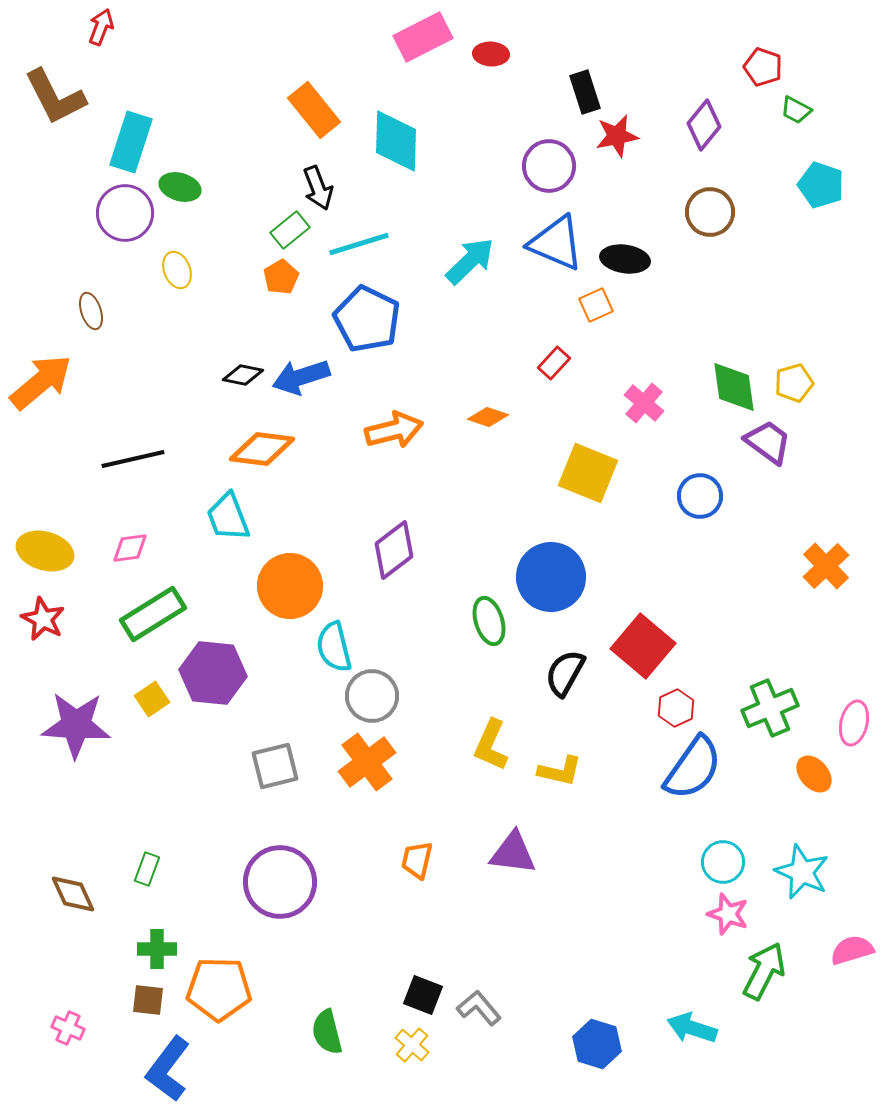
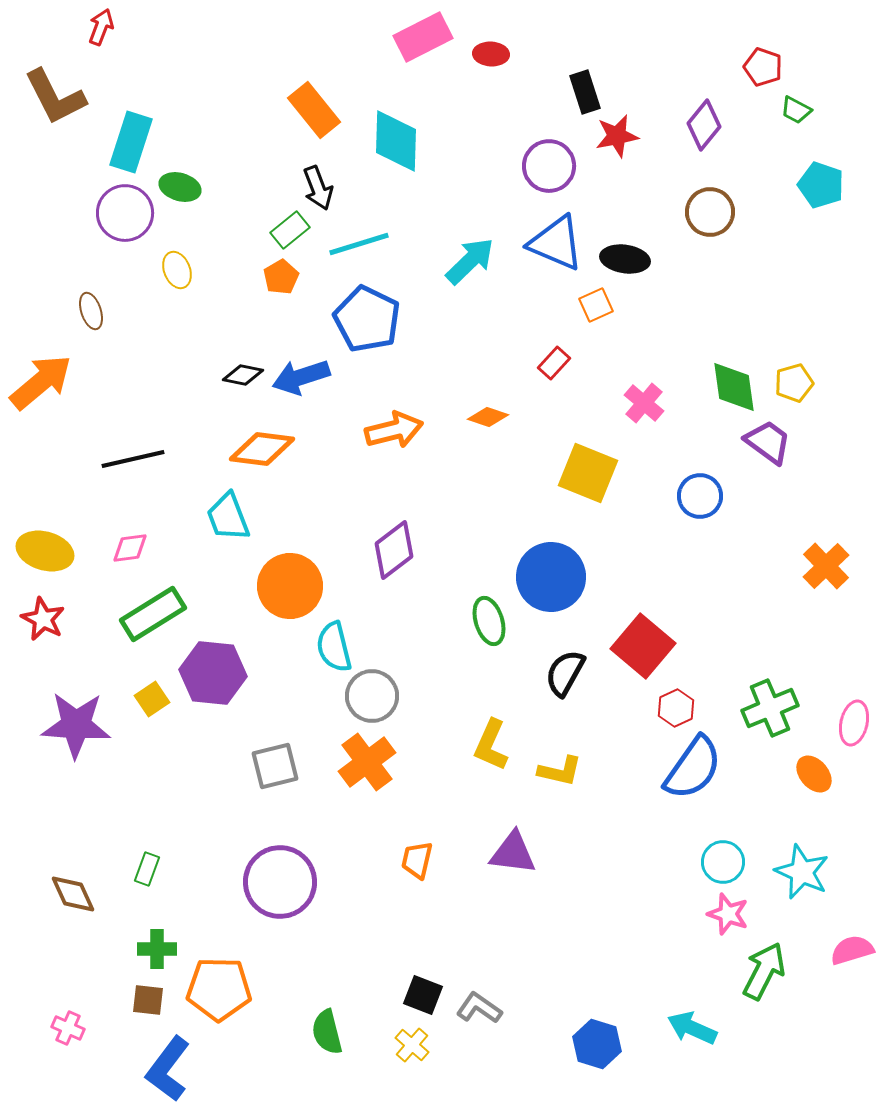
gray L-shape at (479, 1008): rotated 15 degrees counterclockwise
cyan arrow at (692, 1028): rotated 6 degrees clockwise
